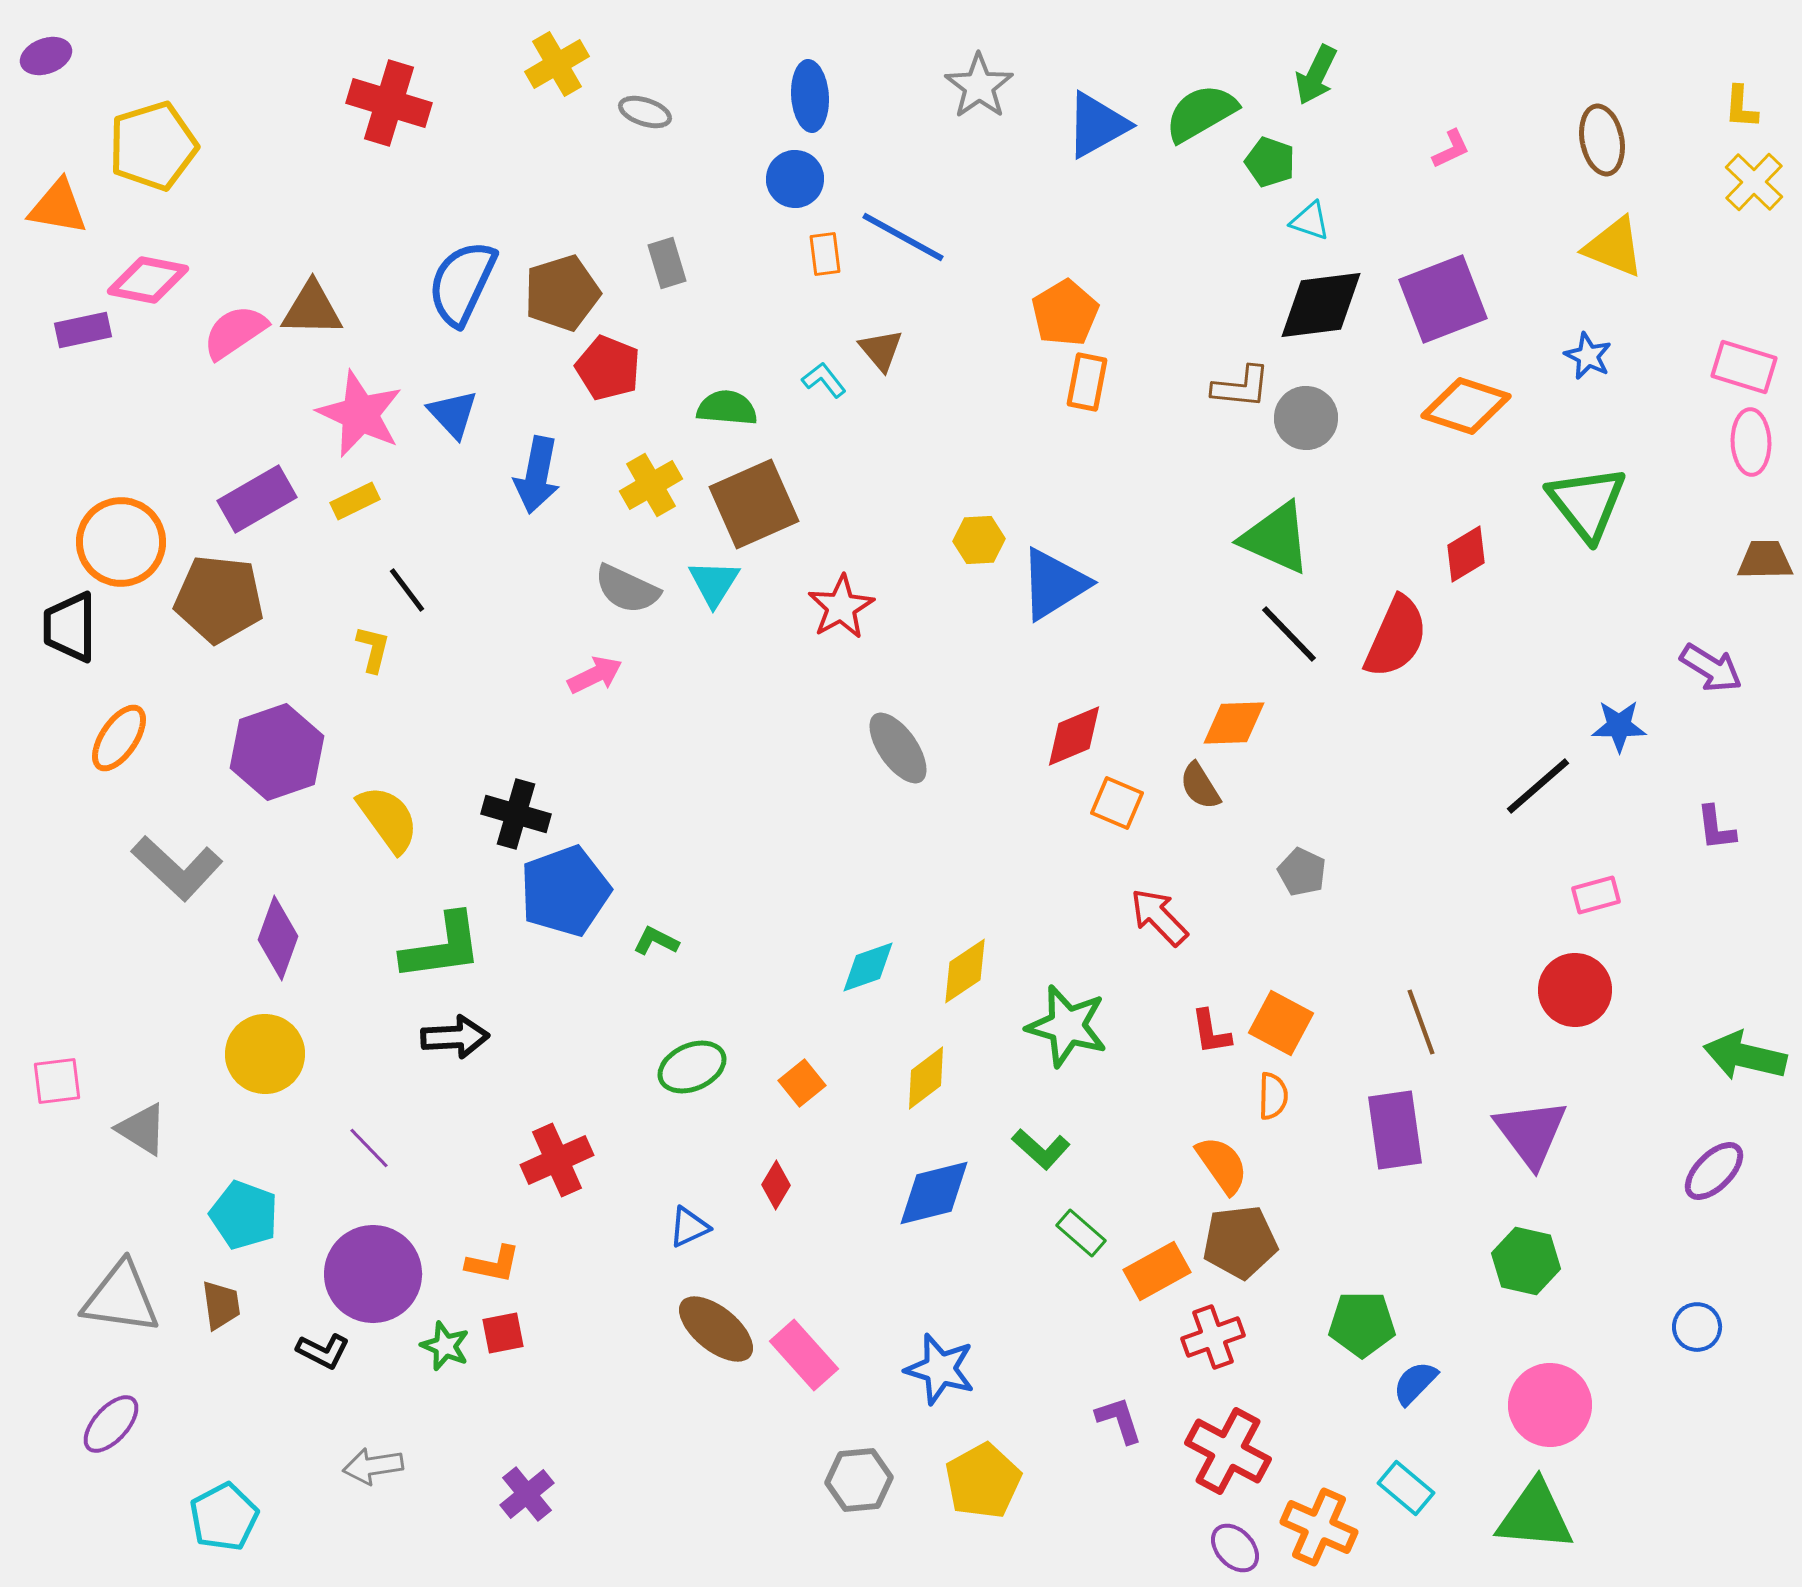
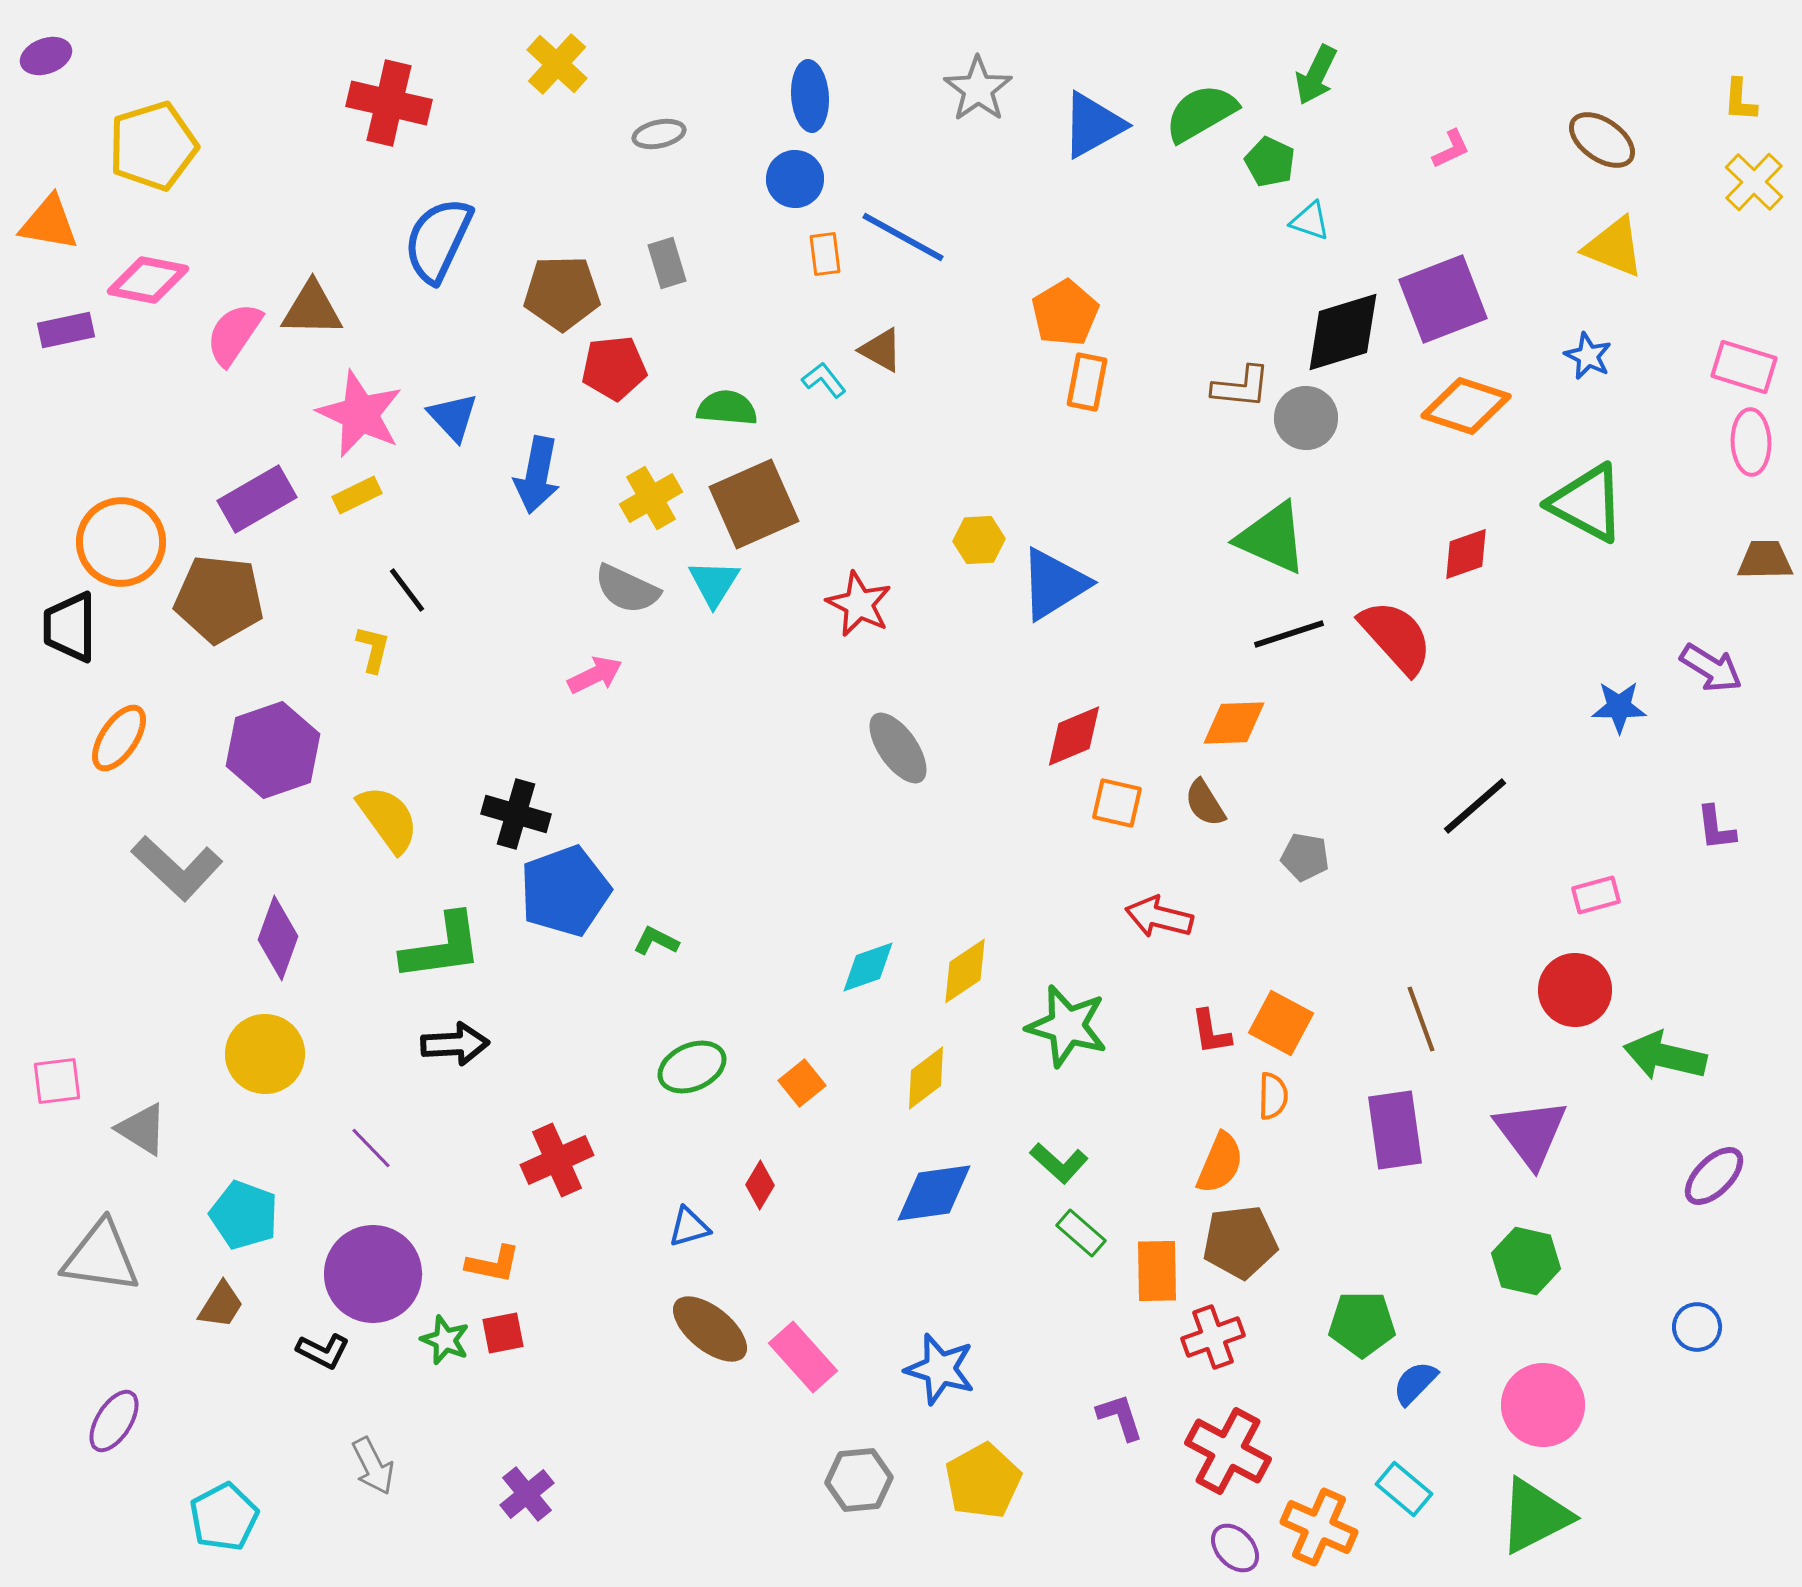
yellow cross at (557, 64): rotated 18 degrees counterclockwise
gray star at (979, 86): moved 1 px left, 3 px down
red cross at (389, 103): rotated 4 degrees counterclockwise
yellow L-shape at (1741, 107): moved 1 px left, 7 px up
gray ellipse at (645, 112): moved 14 px right, 22 px down; rotated 30 degrees counterclockwise
blue triangle at (1097, 125): moved 4 px left
brown ellipse at (1602, 140): rotated 44 degrees counterclockwise
green pentagon at (1270, 162): rotated 6 degrees clockwise
orange triangle at (58, 207): moved 9 px left, 16 px down
blue semicircle at (462, 283): moved 24 px left, 43 px up
brown pentagon at (562, 293): rotated 16 degrees clockwise
black diamond at (1321, 305): moved 22 px right, 27 px down; rotated 10 degrees counterclockwise
purple rectangle at (83, 330): moved 17 px left
pink semicircle at (235, 332): moved 1 px left, 2 px down; rotated 22 degrees counterclockwise
brown triangle at (881, 350): rotated 21 degrees counterclockwise
red pentagon at (608, 368): moved 6 px right; rotated 28 degrees counterclockwise
blue triangle at (453, 414): moved 3 px down
yellow cross at (651, 485): moved 13 px down
yellow rectangle at (355, 501): moved 2 px right, 6 px up
green triangle at (1587, 503): rotated 24 degrees counterclockwise
green triangle at (1276, 538): moved 4 px left
red diamond at (1466, 554): rotated 12 degrees clockwise
red star at (841, 607): moved 18 px right, 3 px up; rotated 16 degrees counterclockwise
black line at (1289, 634): rotated 64 degrees counterclockwise
red semicircle at (1396, 637): rotated 66 degrees counterclockwise
blue star at (1619, 726): moved 19 px up
purple hexagon at (277, 752): moved 4 px left, 2 px up
brown semicircle at (1200, 786): moved 5 px right, 17 px down
black line at (1538, 786): moved 63 px left, 20 px down
orange square at (1117, 803): rotated 10 degrees counterclockwise
gray pentagon at (1302, 872): moved 3 px right, 15 px up; rotated 15 degrees counterclockwise
red arrow at (1159, 917): rotated 32 degrees counterclockwise
brown line at (1421, 1022): moved 3 px up
black arrow at (455, 1037): moved 7 px down
green arrow at (1745, 1056): moved 80 px left
purple line at (369, 1148): moved 2 px right
green L-shape at (1041, 1149): moved 18 px right, 14 px down
orange semicircle at (1222, 1165): moved 2 px left, 2 px up; rotated 58 degrees clockwise
purple ellipse at (1714, 1171): moved 5 px down
red diamond at (776, 1185): moved 16 px left
blue diamond at (934, 1193): rotated 6 degrees clockwise
blue triangle at (689, 1227): rotated 9 degrees clockwise
orange rectangle at (1157, 1271): rotated 62 degrees counterclockwise
gray triangle at (121, 1298): moved 20 px left, 41 px up
brown trapezoid at (221, 1305): rotated 40 degrees clockwise
brown ellipse at (716, 1329): moved 6 px left
green star at (445, 1346): moved 6 px up
pink rectangle at (804, 1355): moved 1 px left, 2 px down
pink circle at (1550, 1405): moved 7 px left
purple L-shape at (1119, 1420): moved 1 px right, 3 px up
purple ellipse at (111, 1424): moved 3 px right, 3 px up; rotated 10 degrees counterclockwise
gray arrow at (373, 1466): rotated 108 degrees counterclockwise
cyan rectangle at (1406, 1488): moved 2 px left, 1 px down
green triangle at (1535, 1516): rotated 32 degrees counterclockwise
